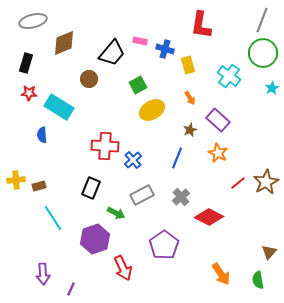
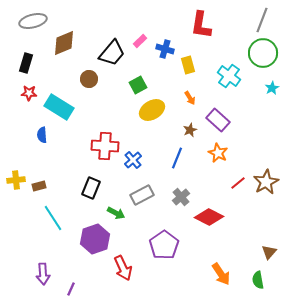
pink rectangle at (140, 41): rotated 56 degrees counterclockwise
